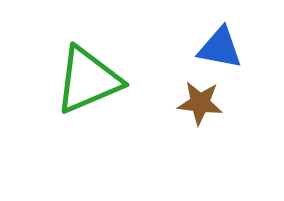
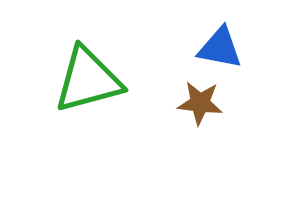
green triangle: rotated 8 degrees clockwise
